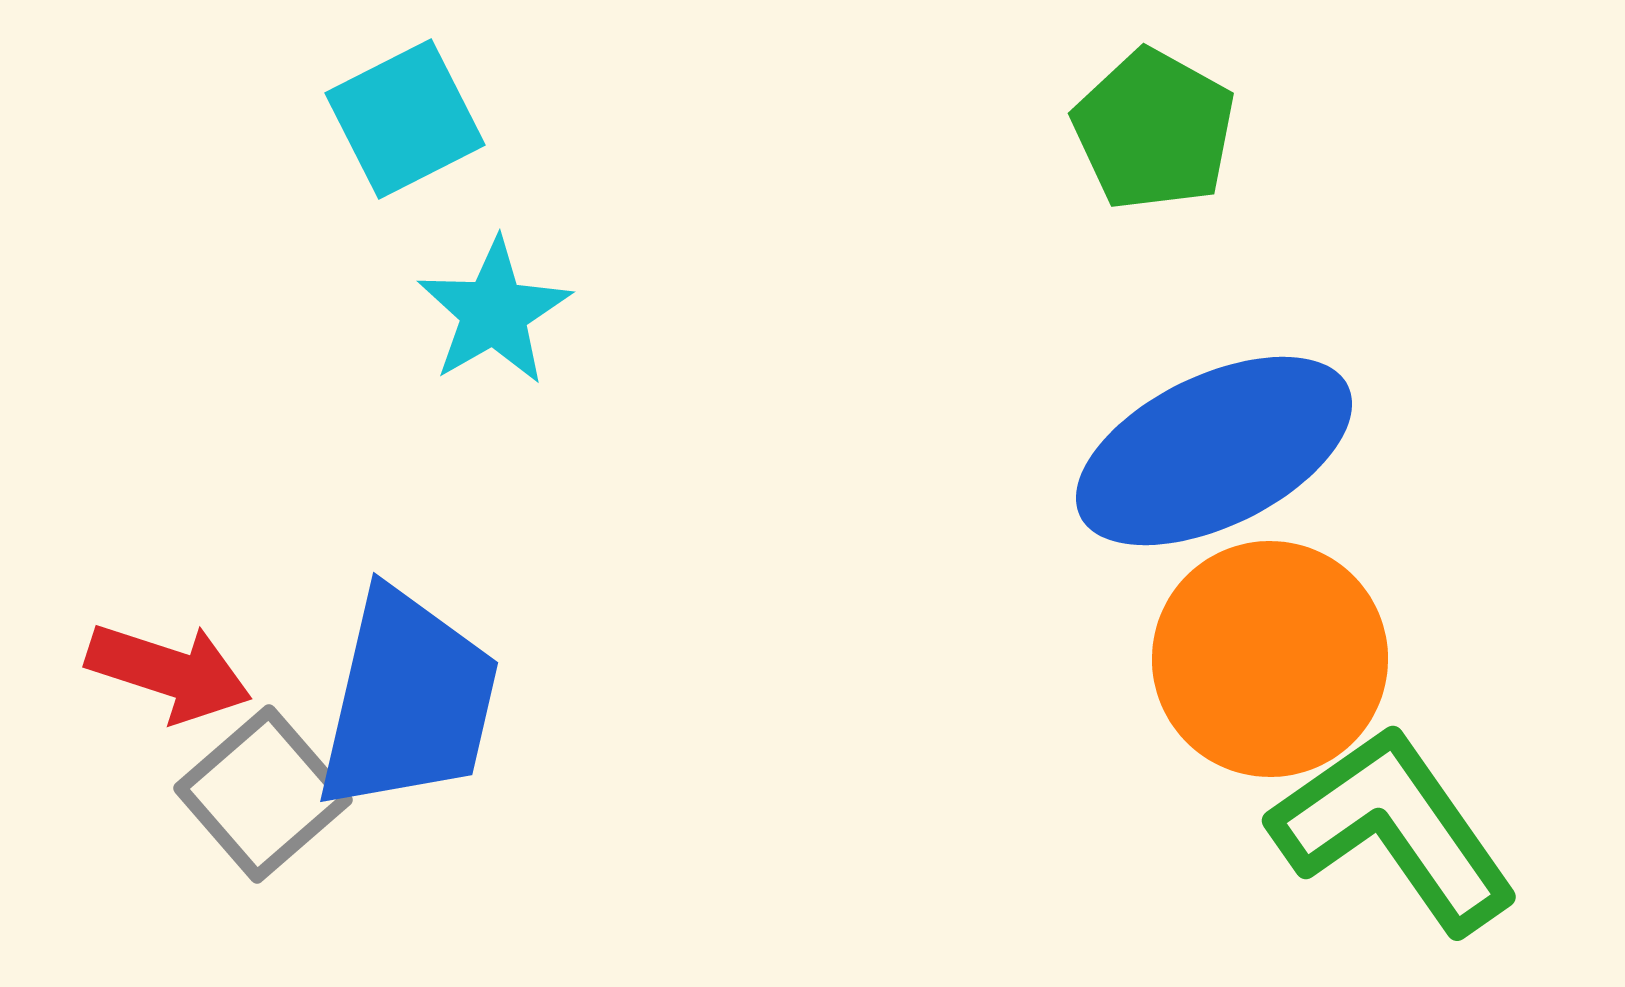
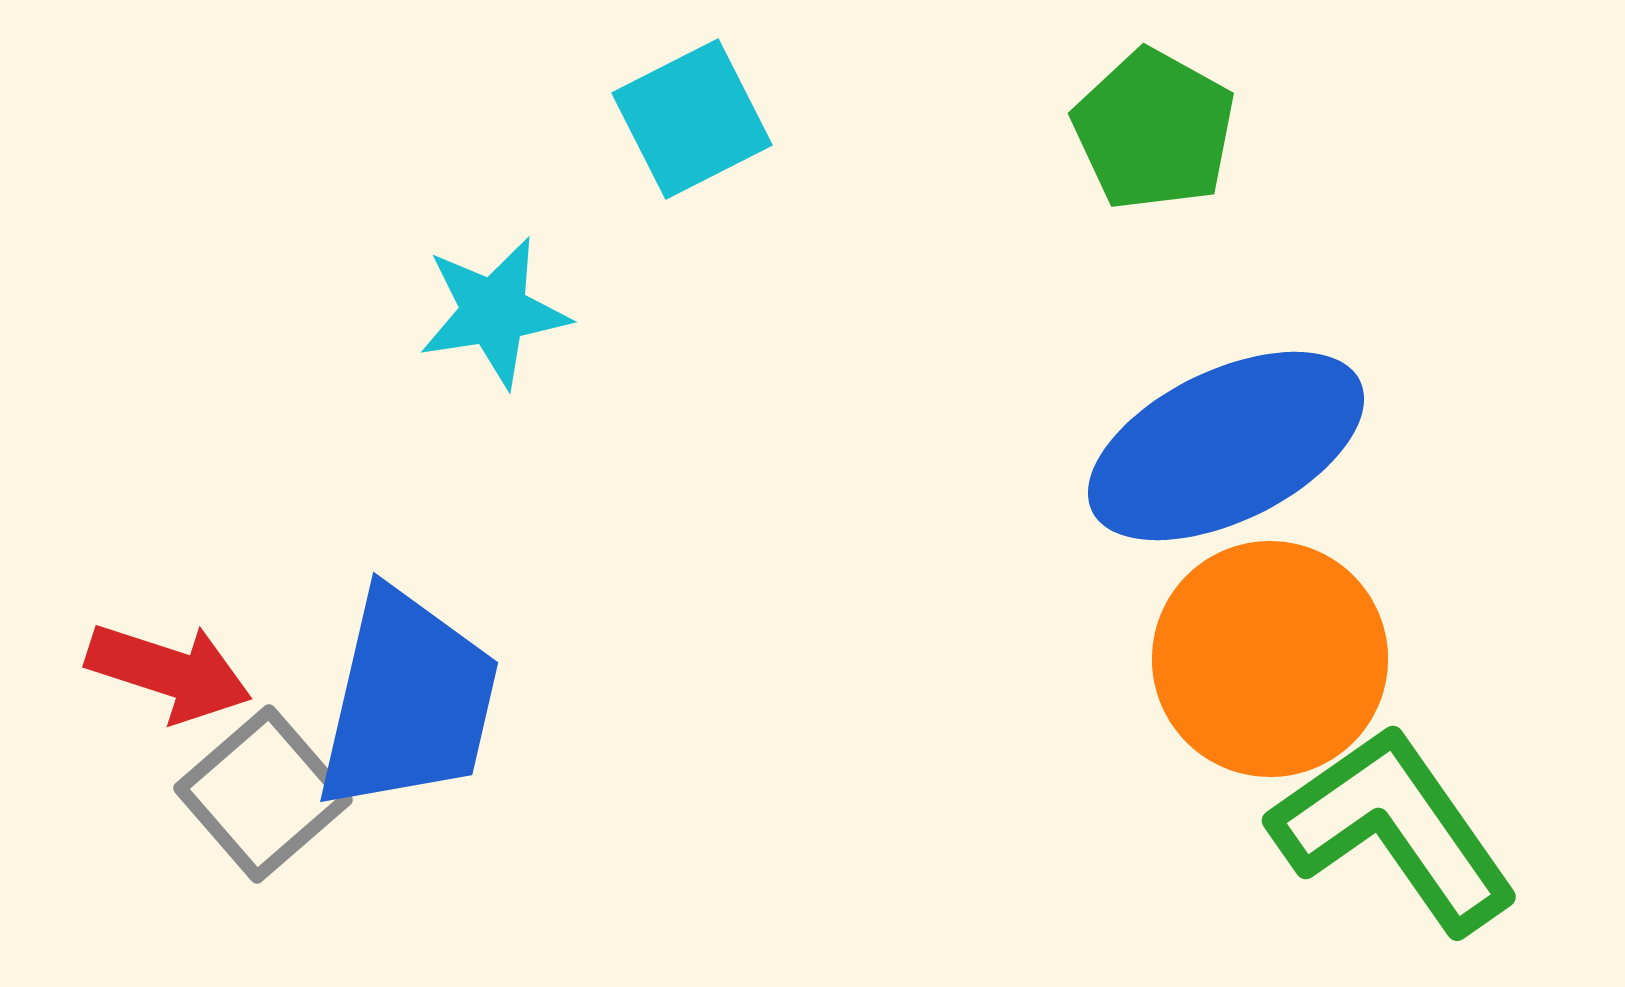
cyan square: moved 287 px right
cyan star: rotated 21 degrees clockwise
blue ellipse: moved 12 px right, 5 px up
